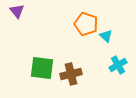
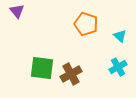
cyan triangle: moved 14 px right
cyan cross: moved 2 px down
brown cross: rotated 15 degrees counterclockwise
